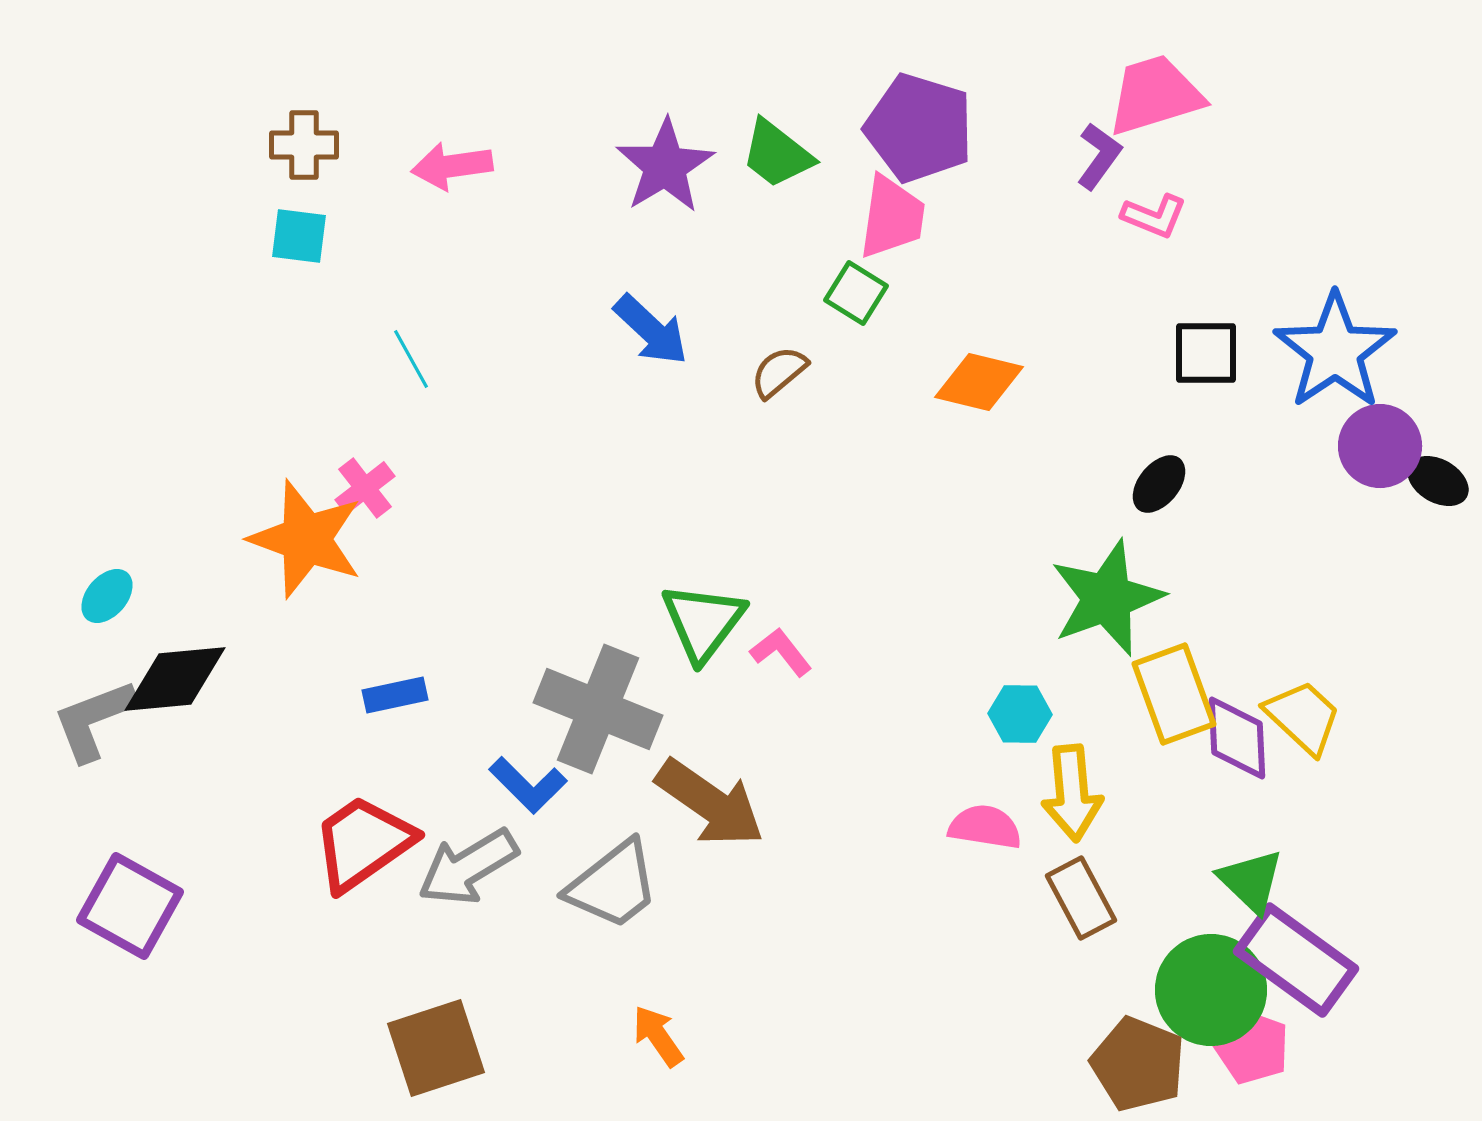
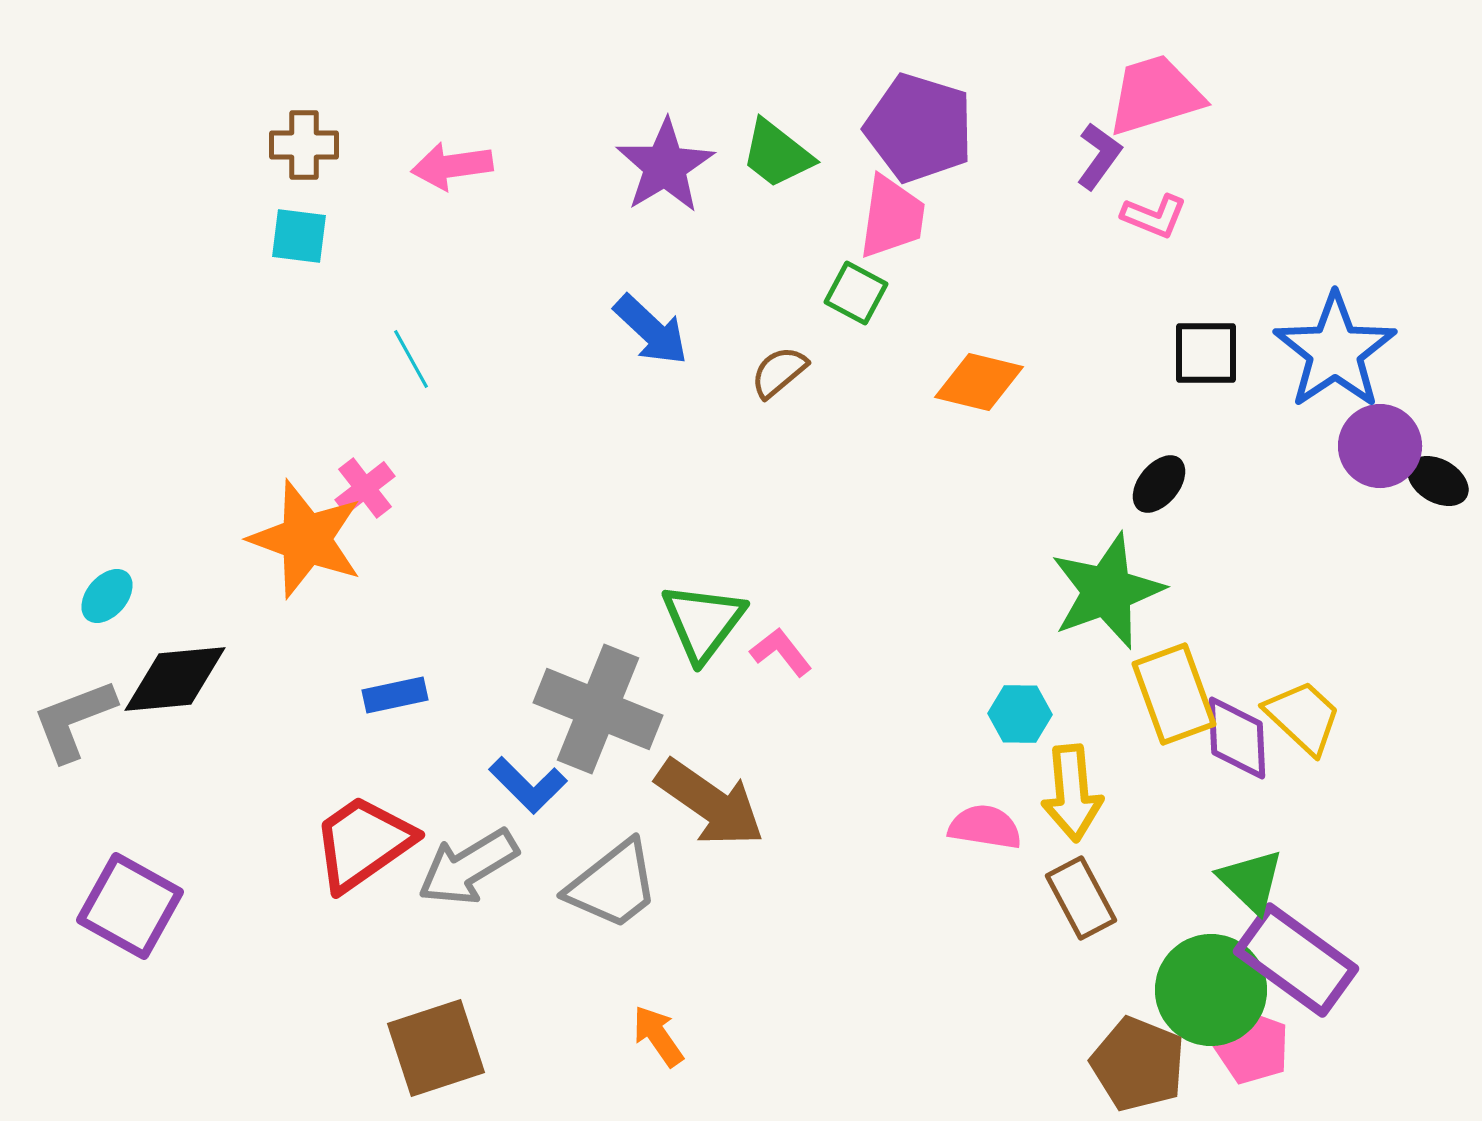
green square at (856, 293): rotated 4 degrees counterclockwise
green star at (1107, 598): moved 7 px up
gray L-shape at (94, 720): moved 20 px left
